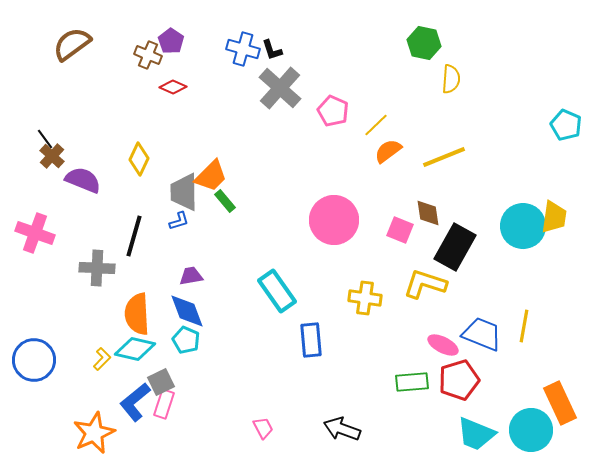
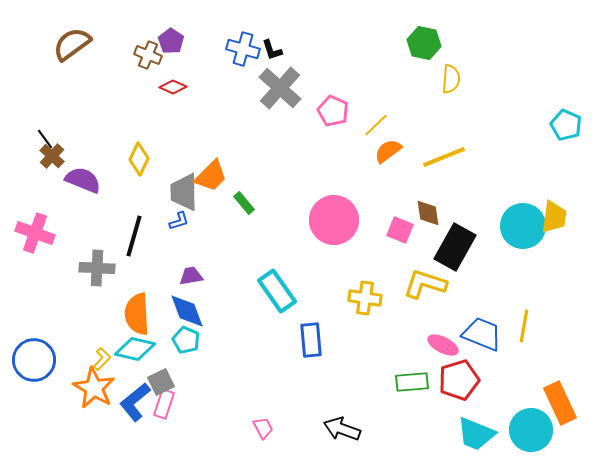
green rectangle at (225, 201): moved 19 px right, 2 px down
orange star at (94, 433): moved 45 px up; rotated 18 degrees counterclockwise
